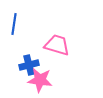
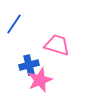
blue line: rotated 25 degrees clockwise
pink star: rotated 30 degrees counterclockwise
